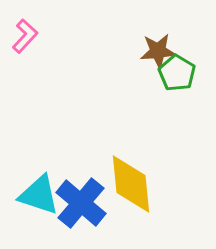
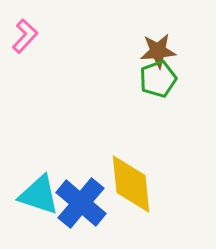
green pentagon: moved 19 px left, 6 px down; rotated 21 degrees clockwise
